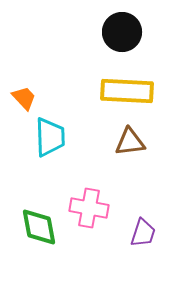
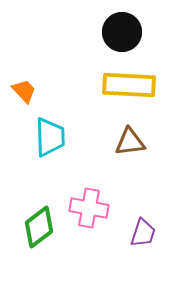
yellow rectangle: moved 2 px right, 6 px up
orange trapezoid: moved 7 px up
green diamond: rotated 63 degrees clockwise
